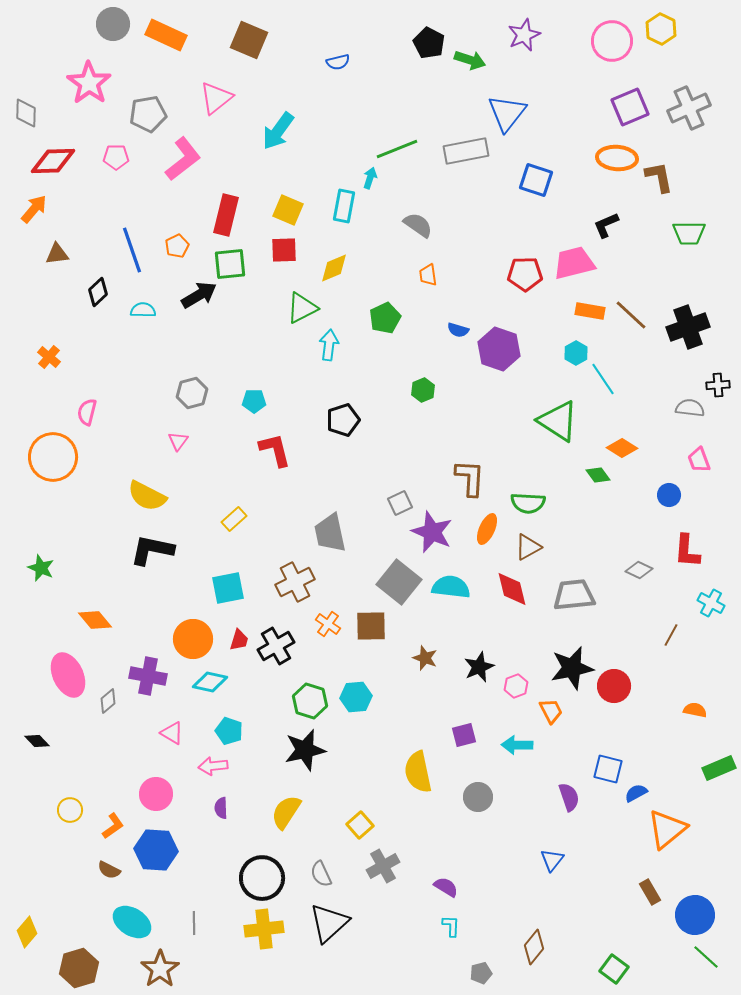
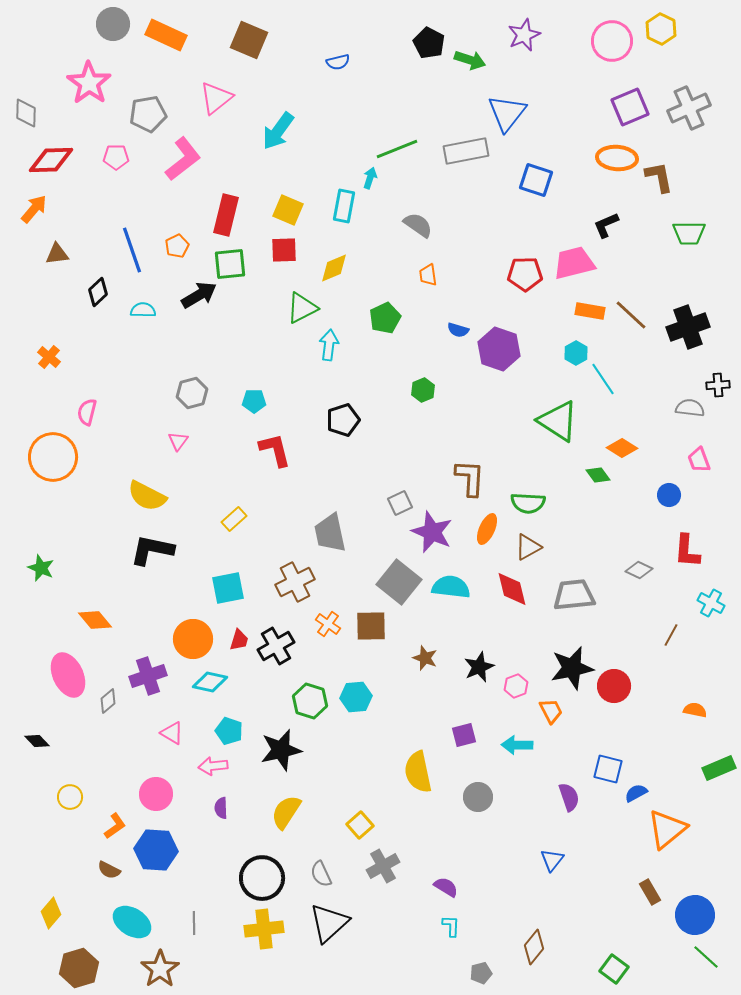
red diamond at (53, 161): moved 2 px left, 1 px up
purple cross at (148, 676): rotated 30 degrees counterclockwise
black star at (305, 750): moved 24 px left
yellow circle at (70, 810): moved 13 px up
orange L-shape at (113, 826): moved 2 px right
yellow diamond at (27, 932): moved 24 px right, 19 px up
